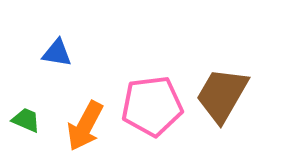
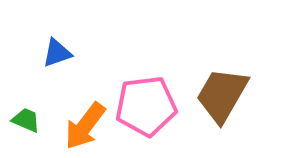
blue triangle: rotated 28 degrees counterclockwise
pink pentagon: moved 6 px left
orange arrow: rotated 9 degrees clockwise
